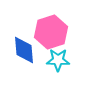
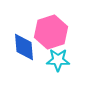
blue diamond: moved 3 px up
